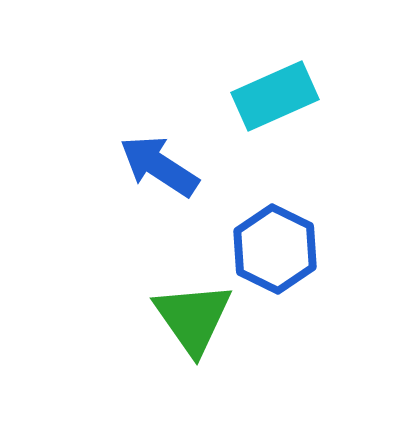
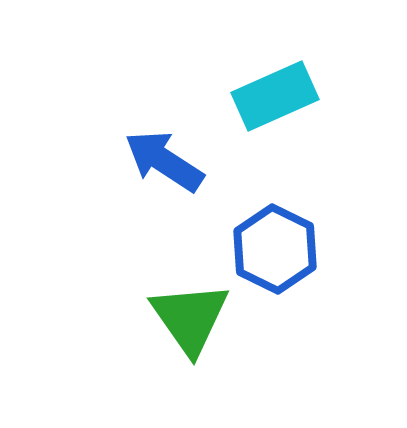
blue arrow: moved 5 px right, 5 px up
green triangle: moved 3 px left
